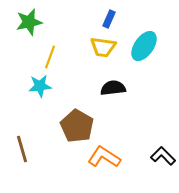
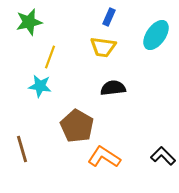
blue rectangle: moved 2 px up
cyan ellipse: moved 12 px right, 11 px up
cyan star: rotated 15 degrees clockwise
